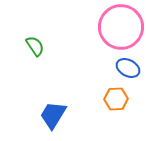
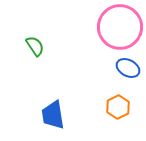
pink circle: moved 1 px left
orange hexagon: moved 2 px right, 8 px down; rotated 25 degrees counterclockwise
blue trapezoid: rotated 40 degrees counterclockwise
